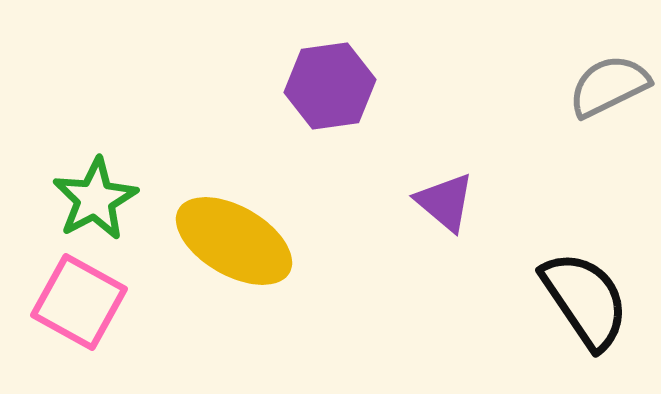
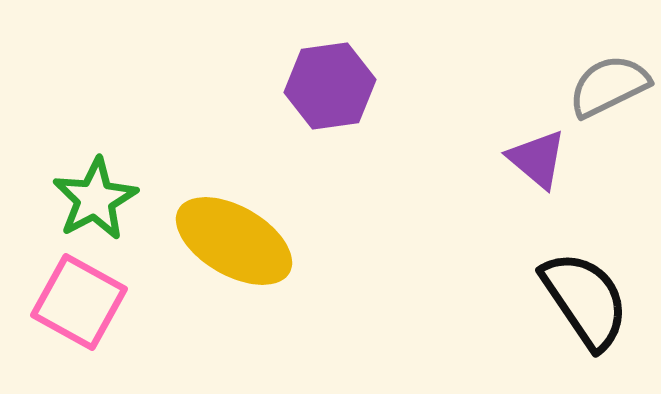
purple triangle: moved 92 px right, 43 px up
